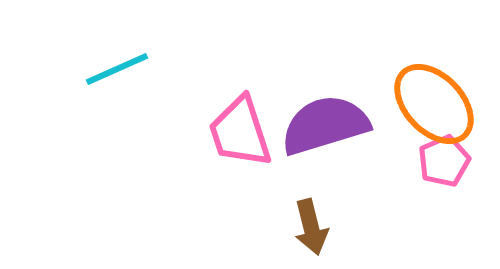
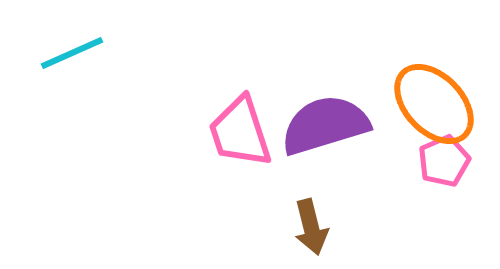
cyan line: moved 45 px left, 16 px up
